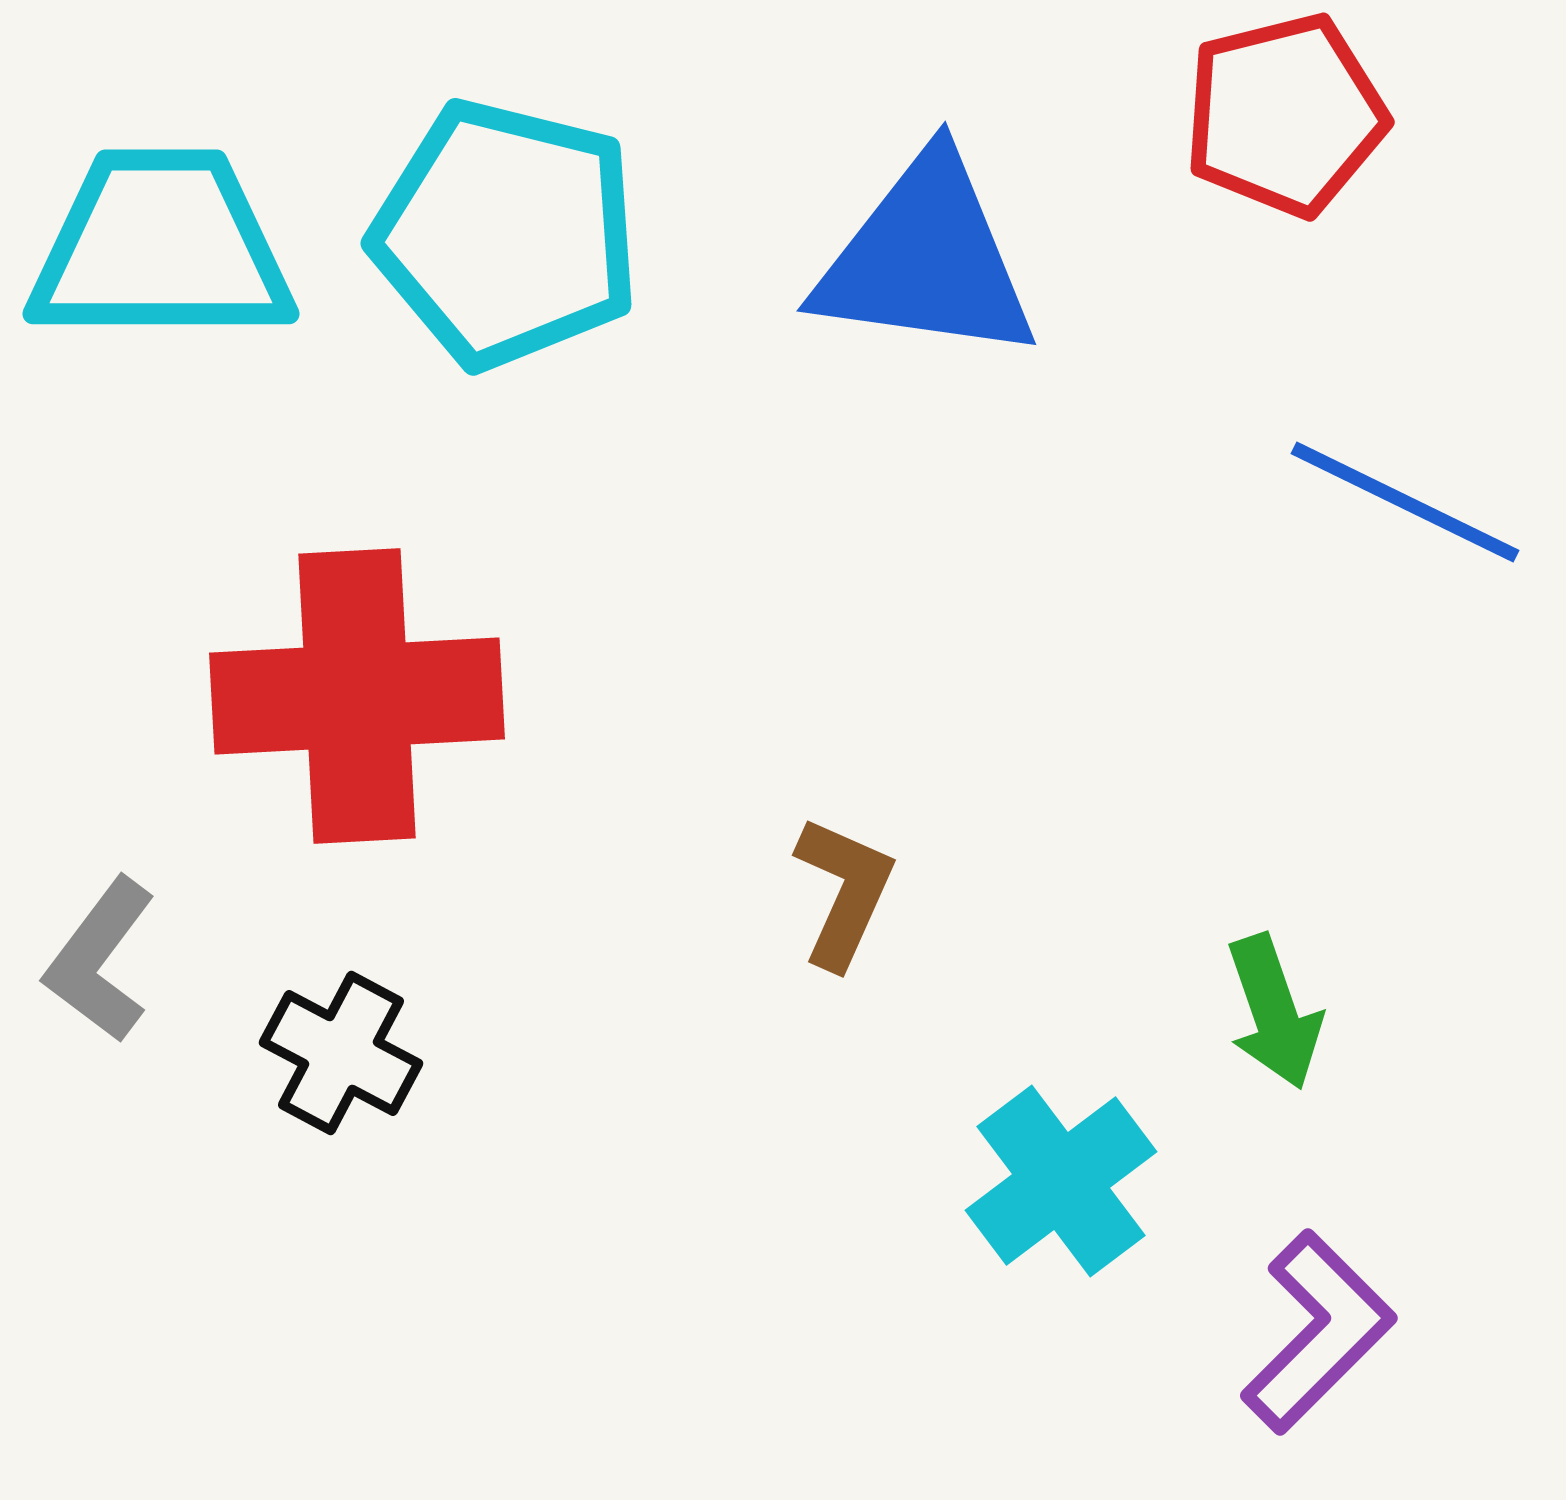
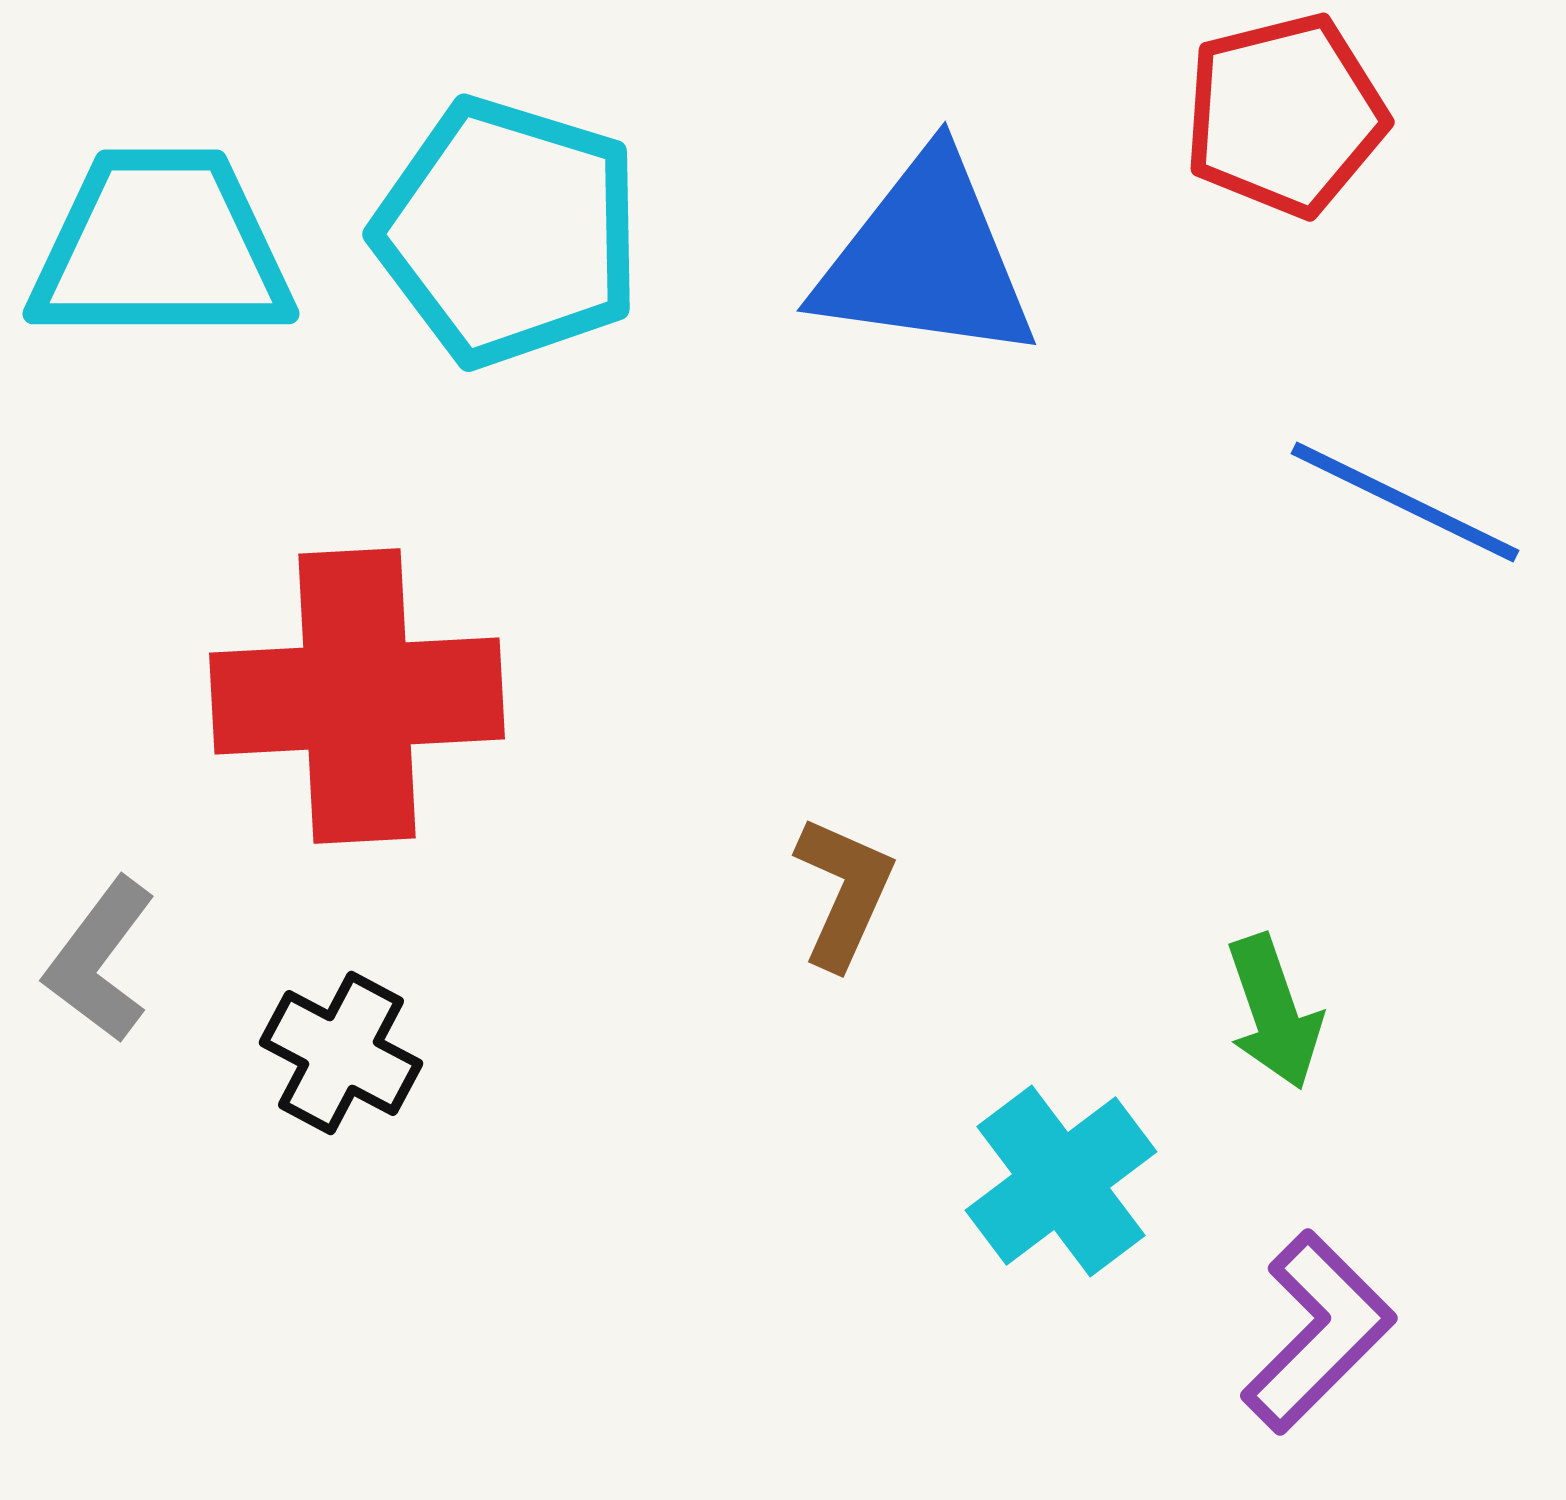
cyan pentagon: moved 2 px right, 2 px up; rotated 3 degrees clockwise
